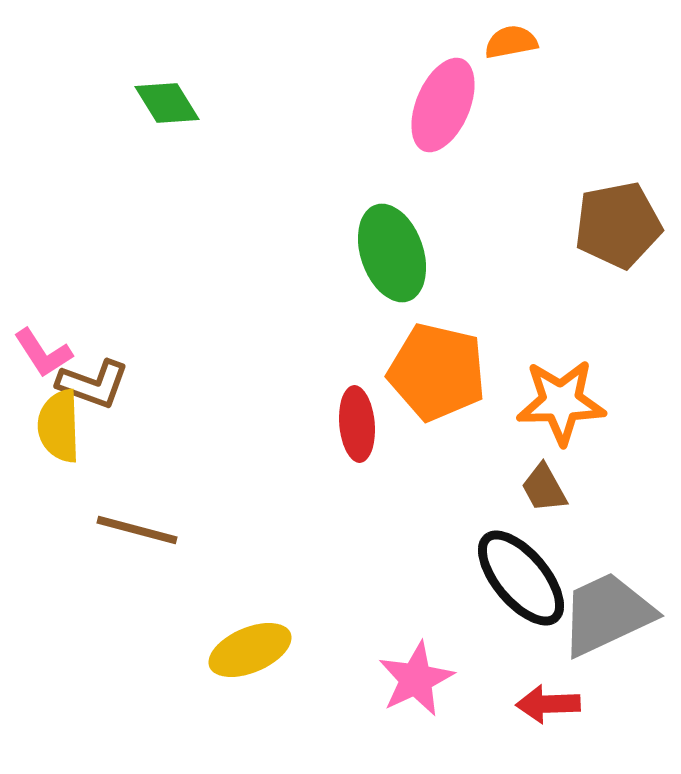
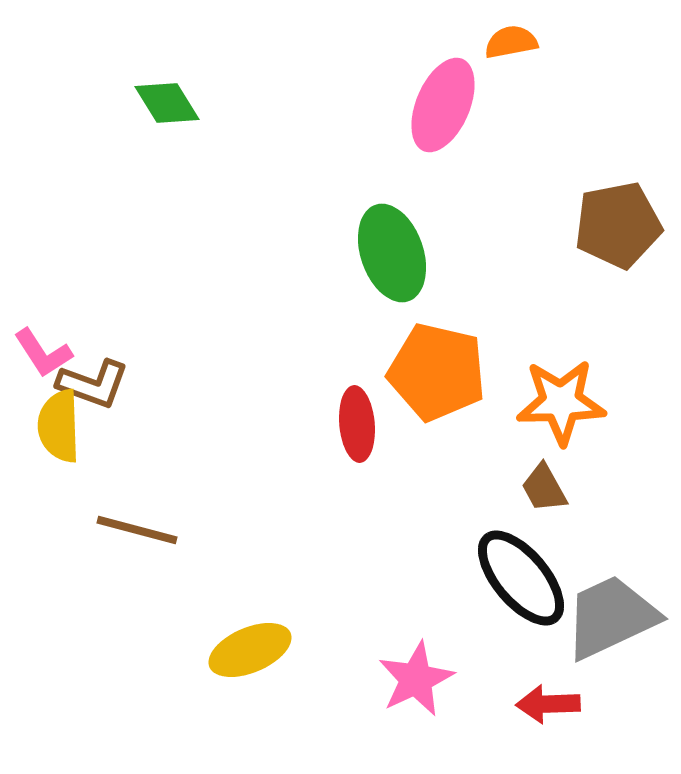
gray trapezoid: moved 4 px right, 3 px down
